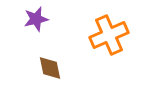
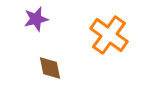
orange cross: rotated 30 degrees counterclockwise
